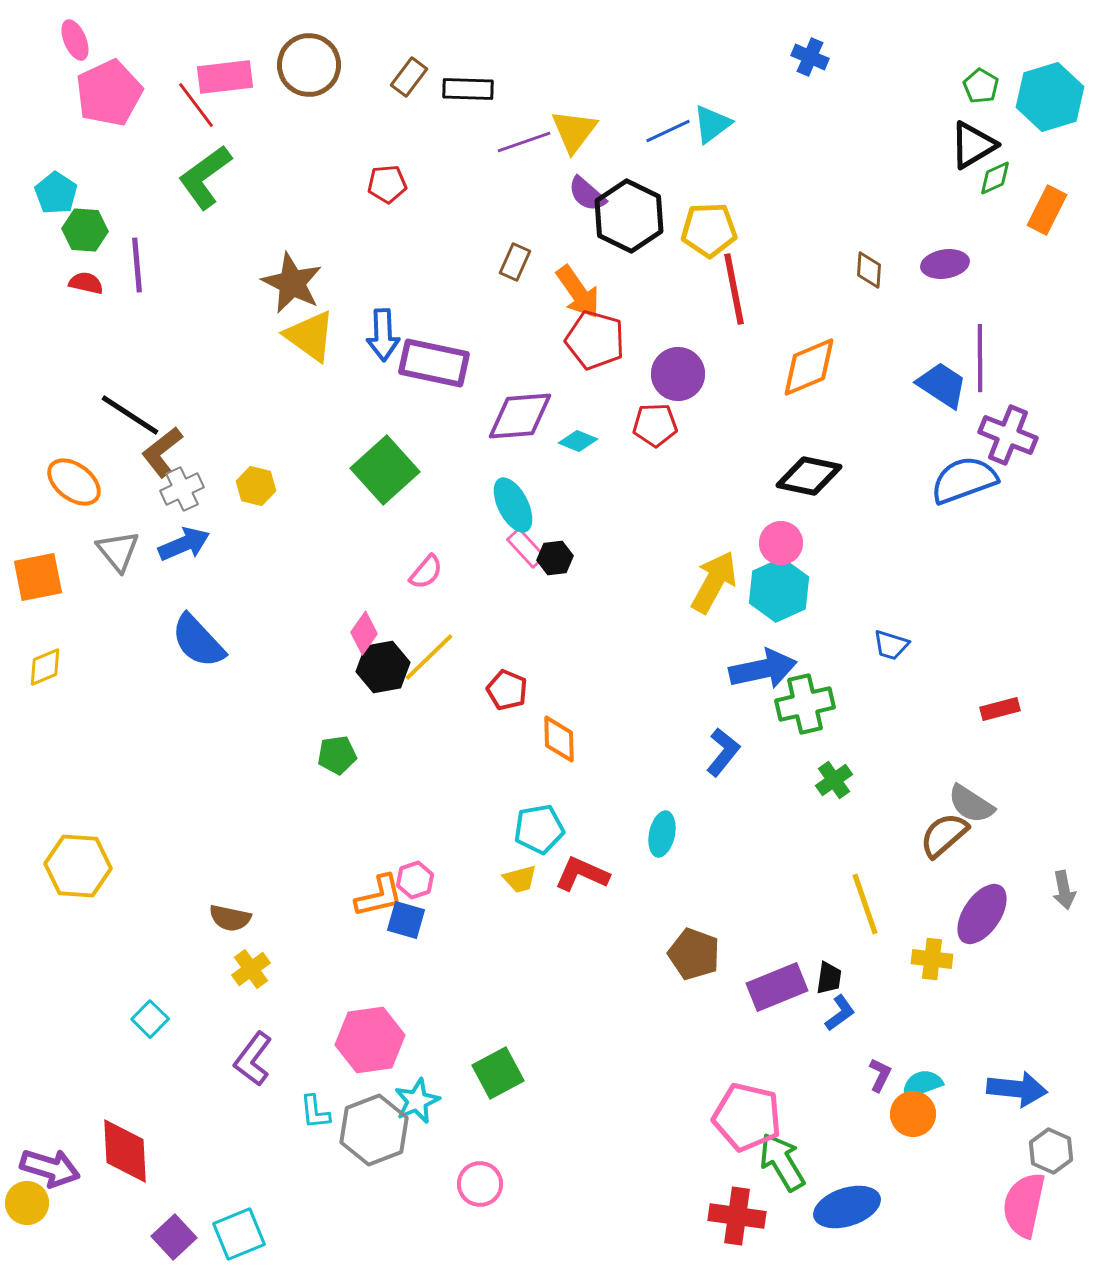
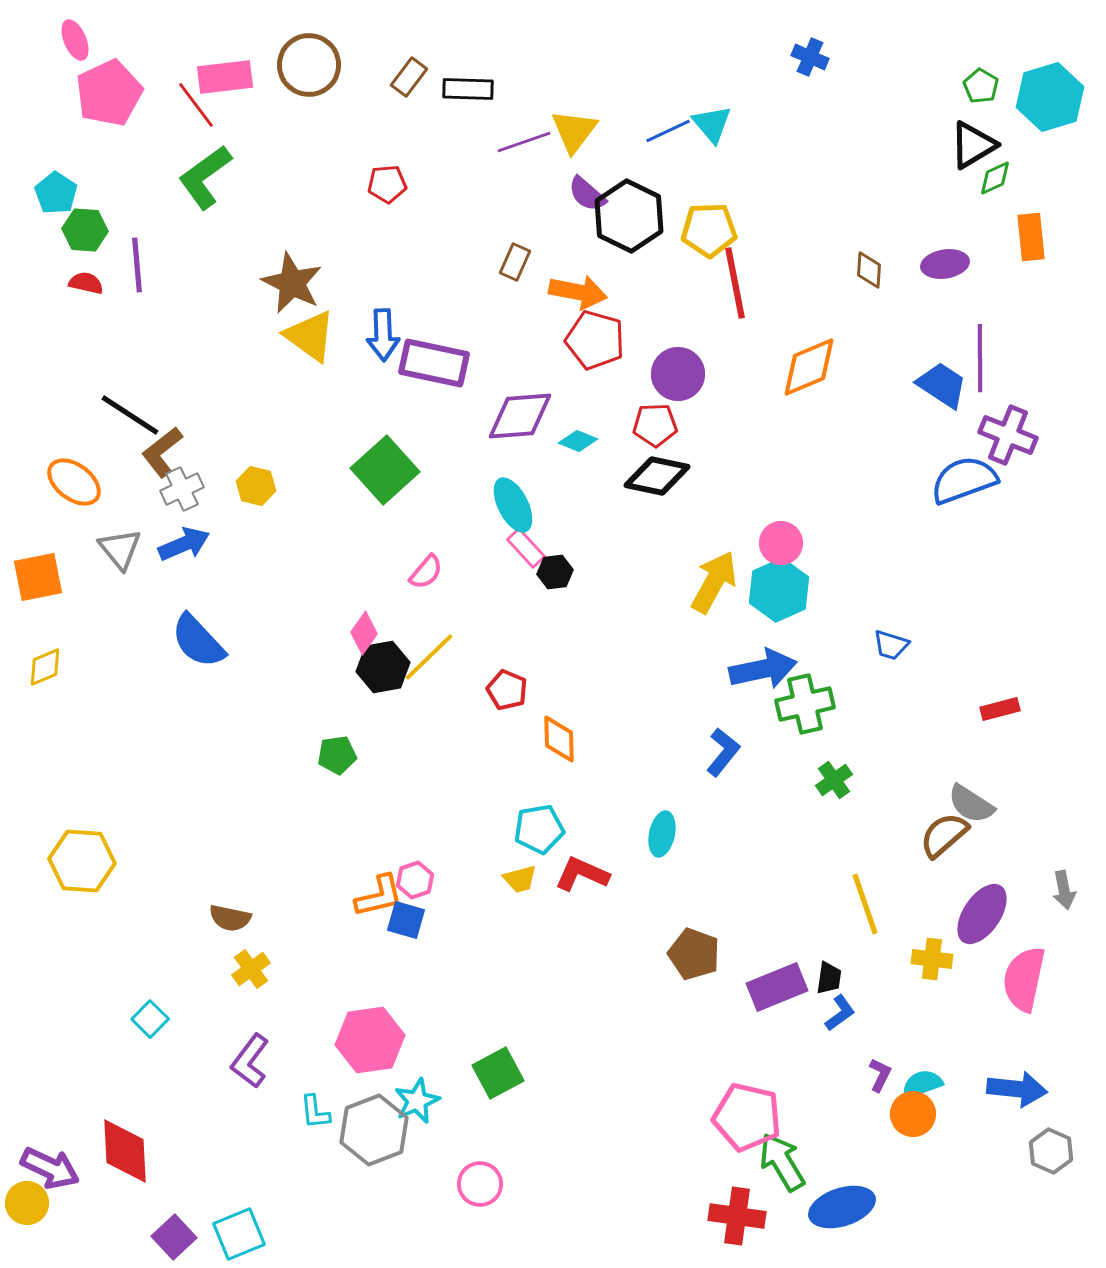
cyan triangle at (712, 124): rotated 33 degrees counterclockwise
orange rectangle at (1047, 210): moved 16 px left, 27 px down; rotated 33 degrees counterclockwise
red line at (734, 289): moved 1 px right, 6 px up
orange arrow at (578, 292): rotated 44 degrees counterclockwise
black diamond at (809, 476): moved 152 px left
gray triangle at (118, 551): moved 2 px right, 2 px up
black hexagon at (555, 558): moved 14 px down
yellow hexagon at (78, 866): moved 4 px right, 5 px up
purple L-shape at (253, 1059): moved 3 px left, 2 px down
purple arrow at (50, 1168): rotated 8 degrees clockwise
pink semicircle at (1024, 1205): moved 226 px up
blue ellipse at (847, 1207): moved 5 px left
